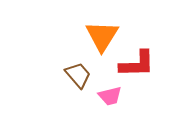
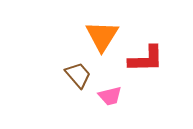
red L-shape: moved 9 px right, 5 px up
